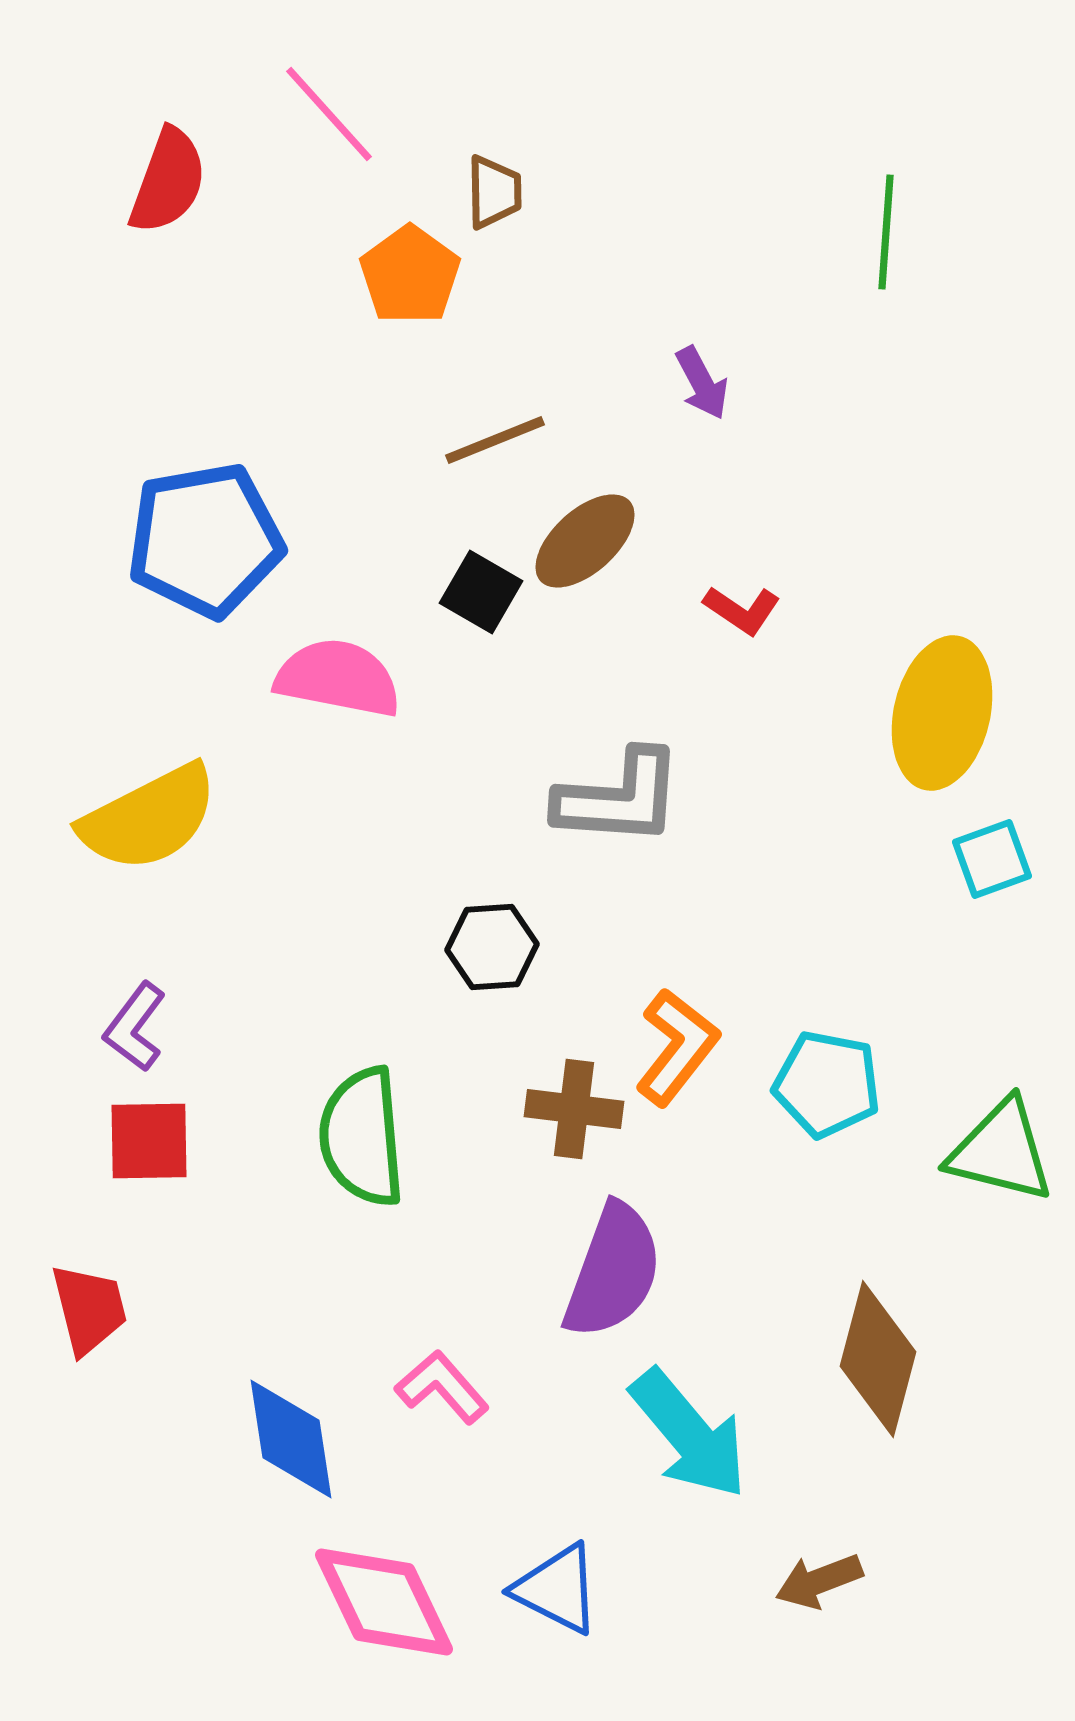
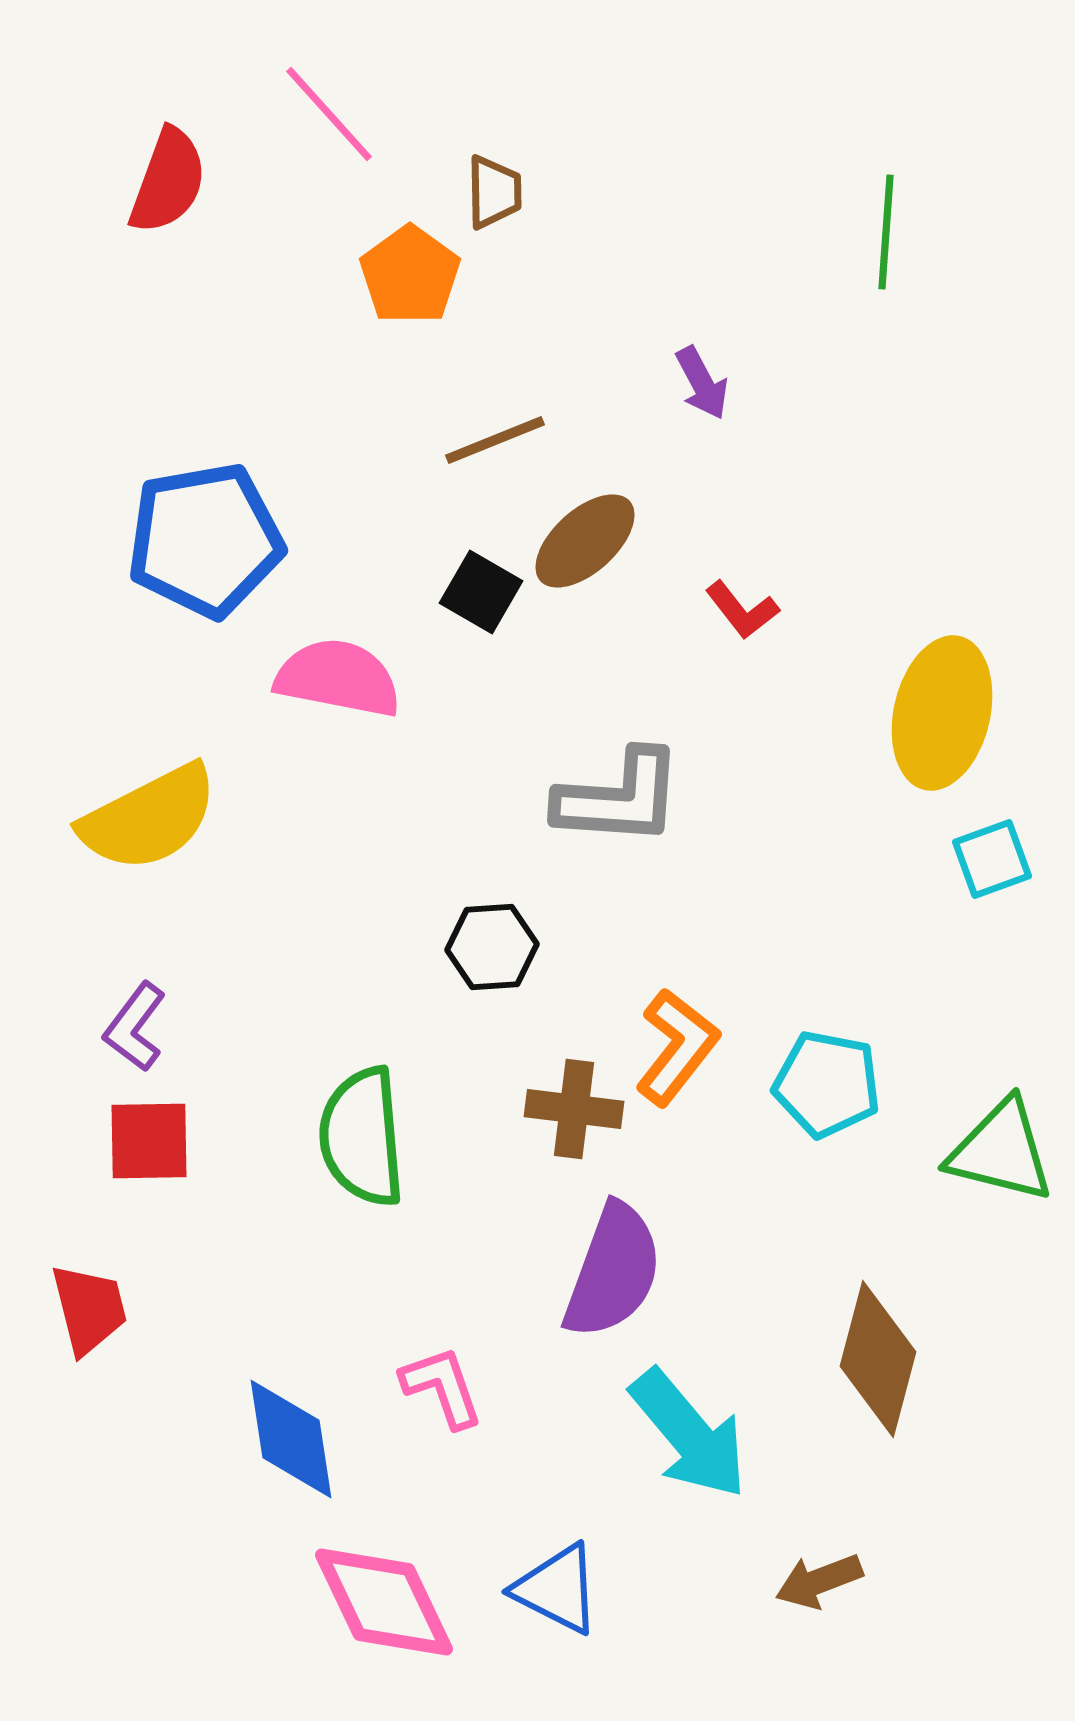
red L-shape: rotated 18 degrees clockwise
pink L-shape: rotated 22 degrees clockwise
